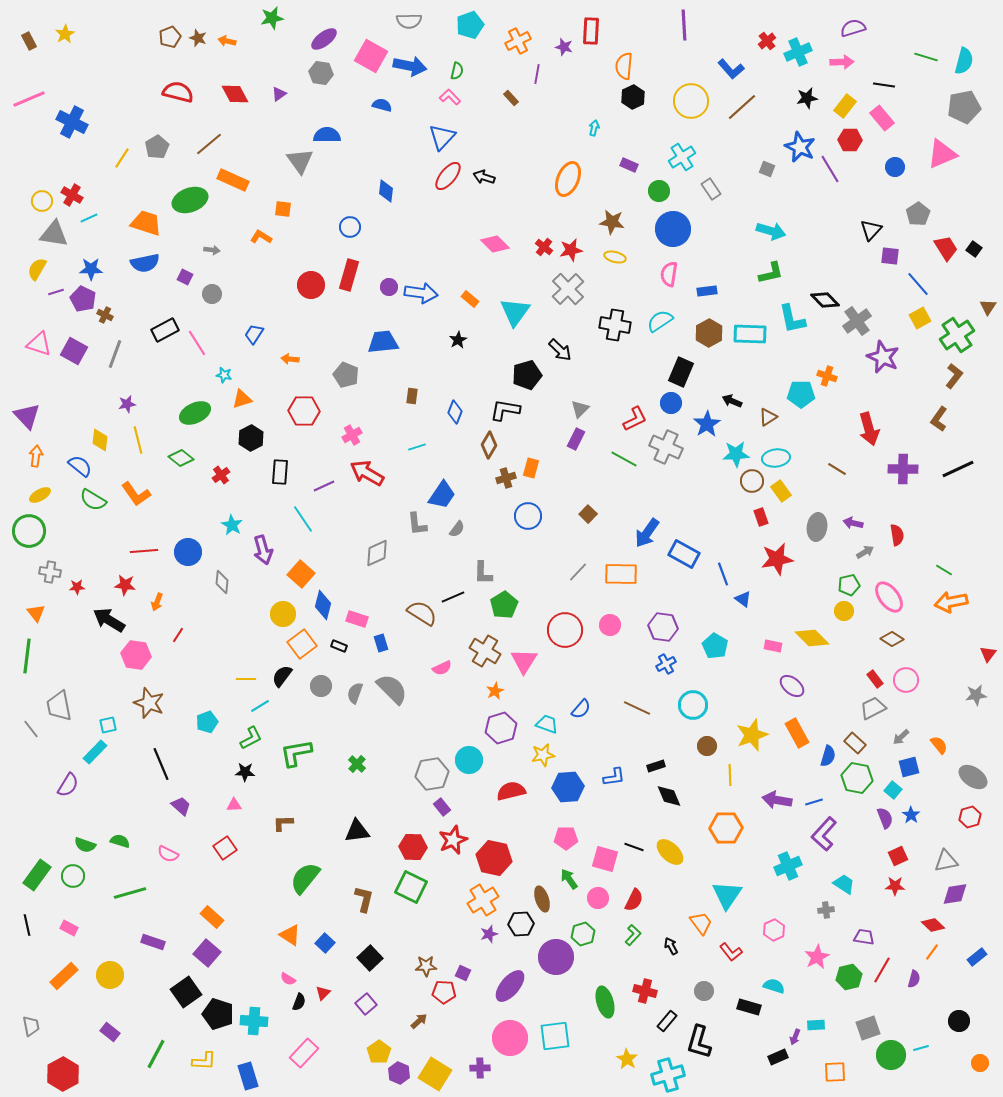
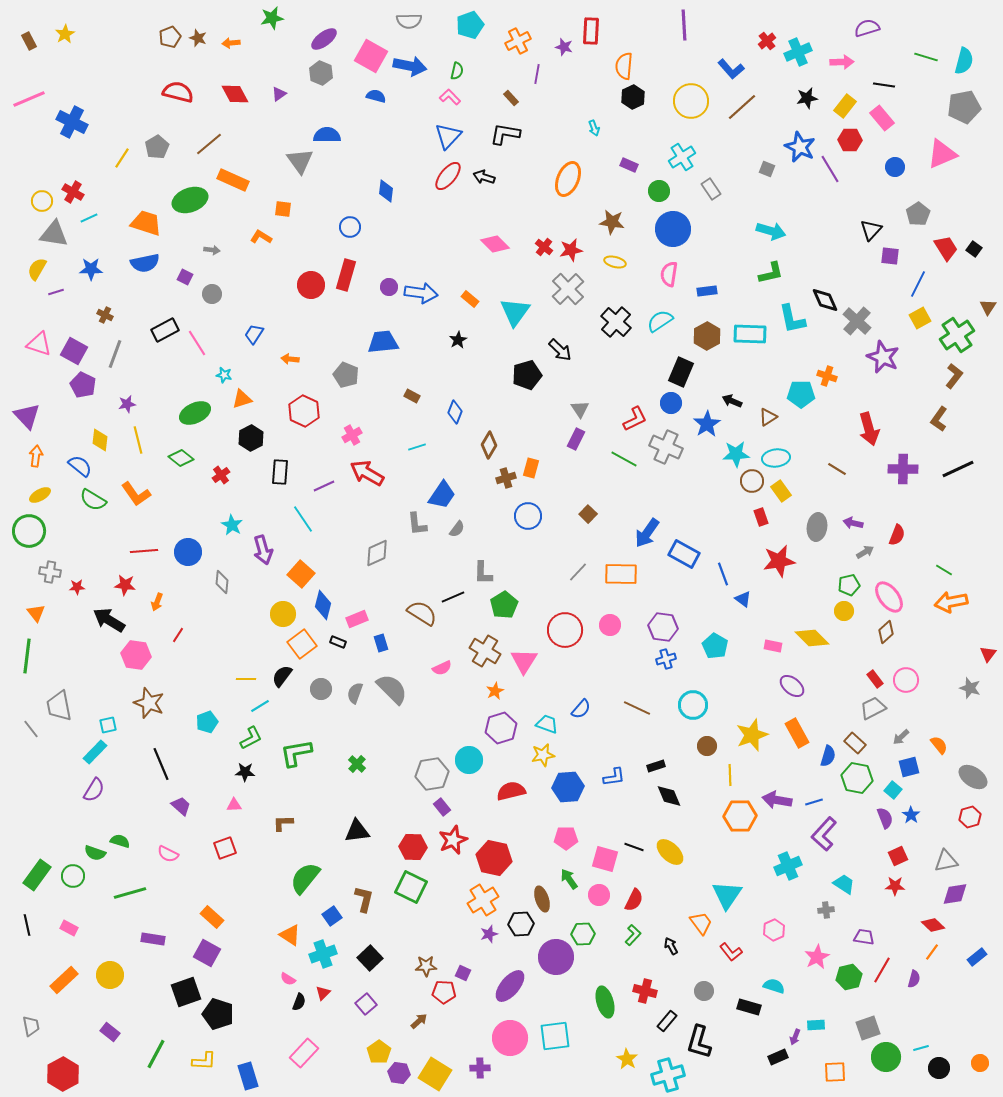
purple semicircle at (853, 28): moved 14 px right
orange arrow at (227, 41): moved 4 px right, 2 px down; rotated 18 degrees counterclockwise
gray hexagon at (321, 73): rotated 15 degrees clockwise
blue semicircle at (382, 105): moved 6 px left, 9 px up
cyan arrow at (594, 128): rotated 147 degrees clockwise
blue triangle at (442, 137): moved 6 px right, 1 px up
red cross at (72, 195): moved 1 px right, 3 px up
yellow ellipse at (615, 257): moved 5 px down
red rectangle at (349, 275): moved 3 px left
blue line at (918, 284): rotated 68 degrees clockwise
purple pentagon at (83, 299): moved 86 px down
black diamond at (825, 300): rotated 20 degrees clockwise
gray cross at (857, 321): rotated 12 degrees counterclockwise
black cross at (615, 325): moved 1 px right, 3 px up; rotated 32 degrees clockwise
brown hexagon at (709, 333): moved 2 px left, 3 px down
brown rectangle at (412, 396): rotated 70 degrees counterclockwise
gray triangle at (580, 409): rotated 18 degrees counterclockwise
black L-shape at (505, 410): moved 276 px up
red hexagon at (304, 411): rotated 24 degrees clockwise
red semicircle at (897, 535): rotated 30 degrees clockwise
red star at (777, 559): moved 2 px right, 2 px down
pink rectangle at (357, 619): rotated 40 degrees counterclockwise
brown diamond at (892, 639): moved 6 px left, 7 px up; rotated 75 degrees counterclockwise
black rectangle at (339, 646): moved 1 px left, 4 px up
blue cross at (666, 664): moved 5 px up; rotated 12 degrees clockwise
gray circle at (321, 686): moved 3 px down
gray star at (976, 695): moved 6 px left, 7 px up; rotated 25 degrees clockwise
purple semicircle at (68, 785): moved 26 px right, 5 px down
orange hexagon at (726, 828): moved 14 px right, 12 px up
green semicircle at (85, 845): moved 10 px right, 8 px down
red square at (225, 848): rotated 15 degrees clockwise
pink circle at (598, 898): moved 1 px right, 3 px up
green hexagon at (583, 934): rotated 15 degrees clockwise
purple rectangle at (153, 942): moved 3 px up; rotated 10 degrees counterclockwise
blue square at (325, 943): moved 7 px right, 27 px up; rotated 12 degrees clockwise
purple square at (207, 953): rotated 12 degrees counterclockwise
orange rectangle at (64, 976): moved 4 px down
black square at (186, 992): rotated 16 degrees clockwise
cyan cross at (254, 1021): moved 69 px right, 67 px up; rotated 24 degrees counterclockwise
black circle at (959, 1021): moved 20 px left, 47 px down
green circle at (891, 1055): moved 5 px left, 2 px down
purple hexagon at (399, 1073): rotated 15 degrees counterclockwise
